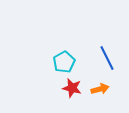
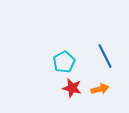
blue line: moved 2 px left, 2 px up
